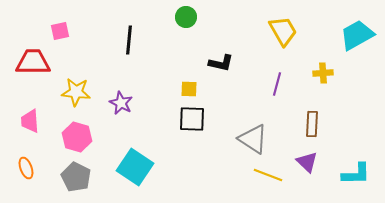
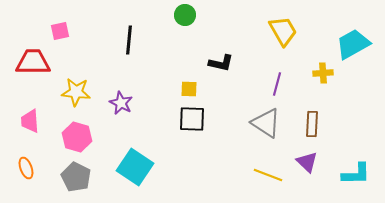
green circle: moved 1 px left, 2 px up
cyan trapezoid: moved 4 px left, 9 px down
gray triangle: moved 13 px right, 16 px up
